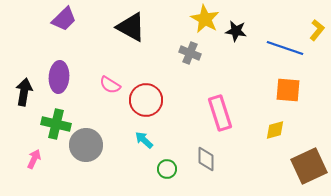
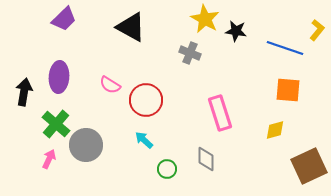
green cross: rotated 28 degrees clockwise
pink arrow: moved 15 px right
